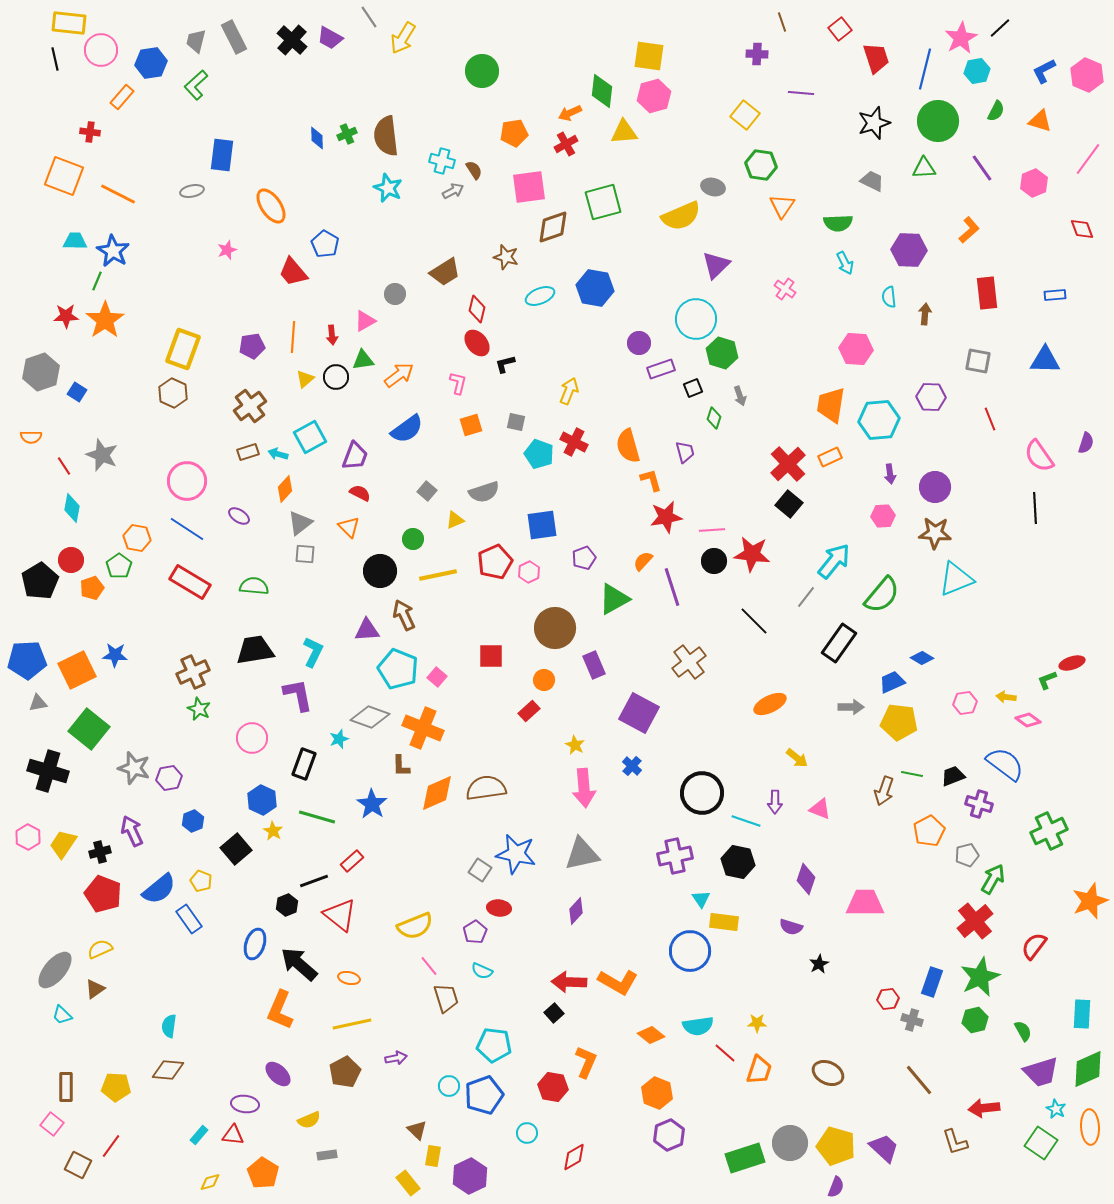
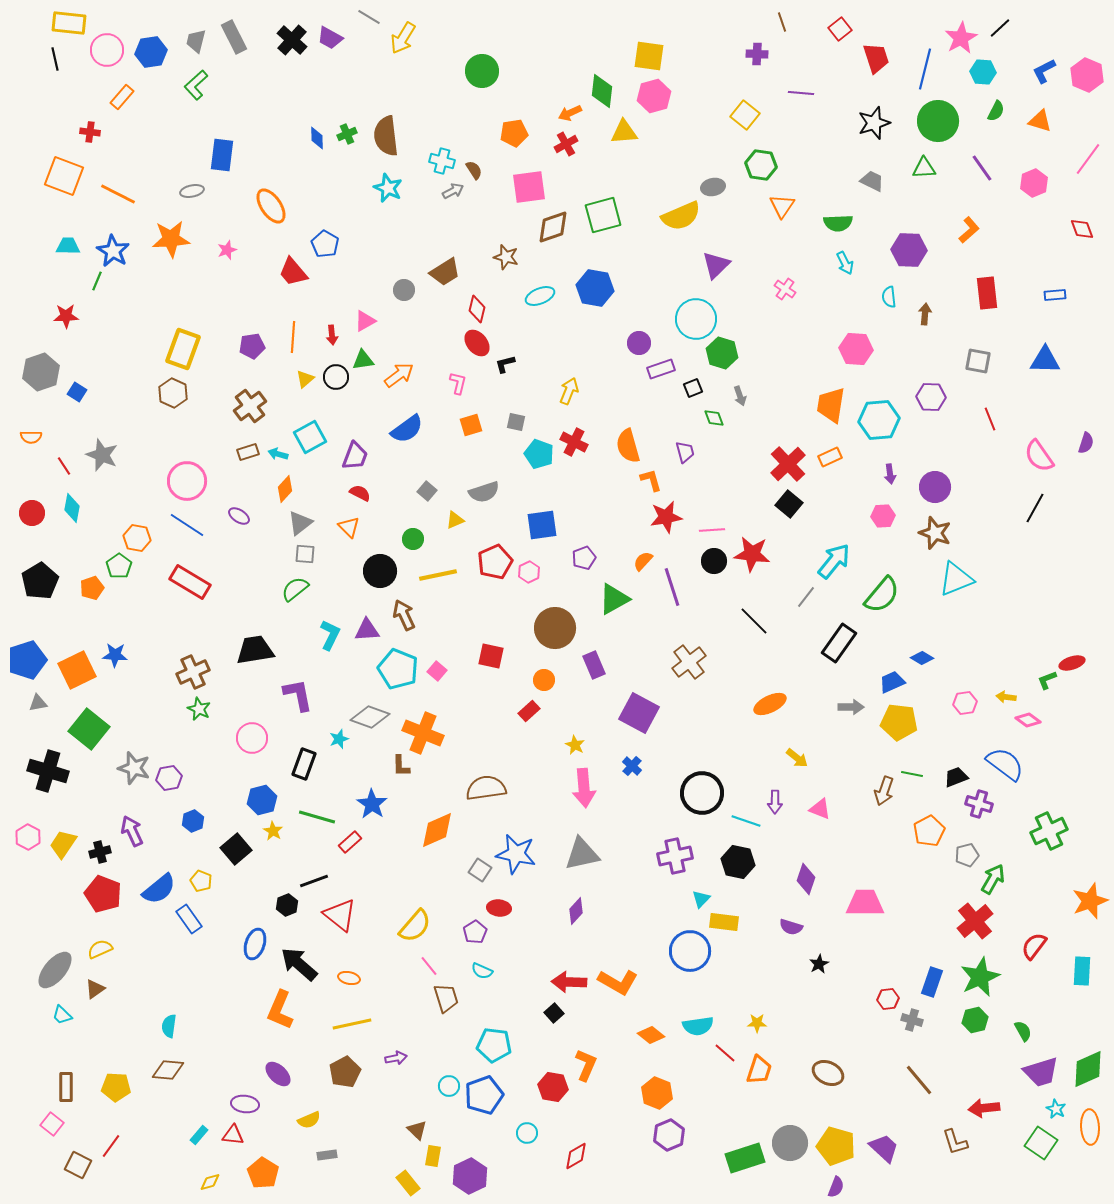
gray line at (369, 17): rotated 25 degrees counterclockwise
pink circle at (101, 50): moved 6 px right
blue hexagon at (151, 63): moved 11 px up
cyan hexagon at (977, 71): moved 6 px right, 1 px down; rotated 15 degrees clockwise
gray ellipse at (713, 187): rotated 25 degrees counterclockwise
green square at (603, 202): moved 13 px down
cyan trapezoid at (75, 241): moved 7 px left, 5 px down
gray circle at (395, 294): moved 9 px right, 4 px up
orange star at (105, 320): moved 66 px right, 81 px up; rotated 30 degrees clockwise
green diamond at (714, 418): rotated 40 degrees counterclockwise
black line at (1035, 508): rotated 32 degrees clockwise
blue line at (187, 529): moved 4 px up
brown star at (935, 533): rotated 16 degrees clockwise
red circle at (71, 560): moved 39 px left, 47 px up
green semicircle at (254, 586): moved 41 px right, 3 px down; rotated 44 degrees counterclockwise
cyan L-shape at (313, 652): moved 17 px right, 17 px up
red square at (491, 656): rotated 12 degrees clockwise
blue pentagon at (27, 660): rotated 15 degrees counterclockwise
pink square at (437, 677): moved 6 px up
orange cross at (423, 728): moved 5 px down
black trapezoid at (953, 776): moved 3 px right, 1 px down
orange diamond at (437, 793): moved 37 px down
blue hexagon at (262, 800): rotated 20 degrees clockwise
red rectangle at (352, 861): moved 2 px left, 19 px up
cyan triangle at (701, 899): rotated 18 degrees clockwise
yellow semicircle at (415, 926): rotated 27 degrees counterclockwise
cyan rectangle at (1082, 1014): moved 43 px up
orange L-shape at (586, 1062): moved 3 px down
red diamond at (574, 1157): moved 2 px right, 1 px up
